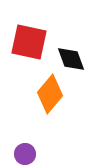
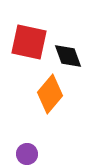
black diamond: moved 3 px left, 3 px up
purple circle: moved 2 px right
